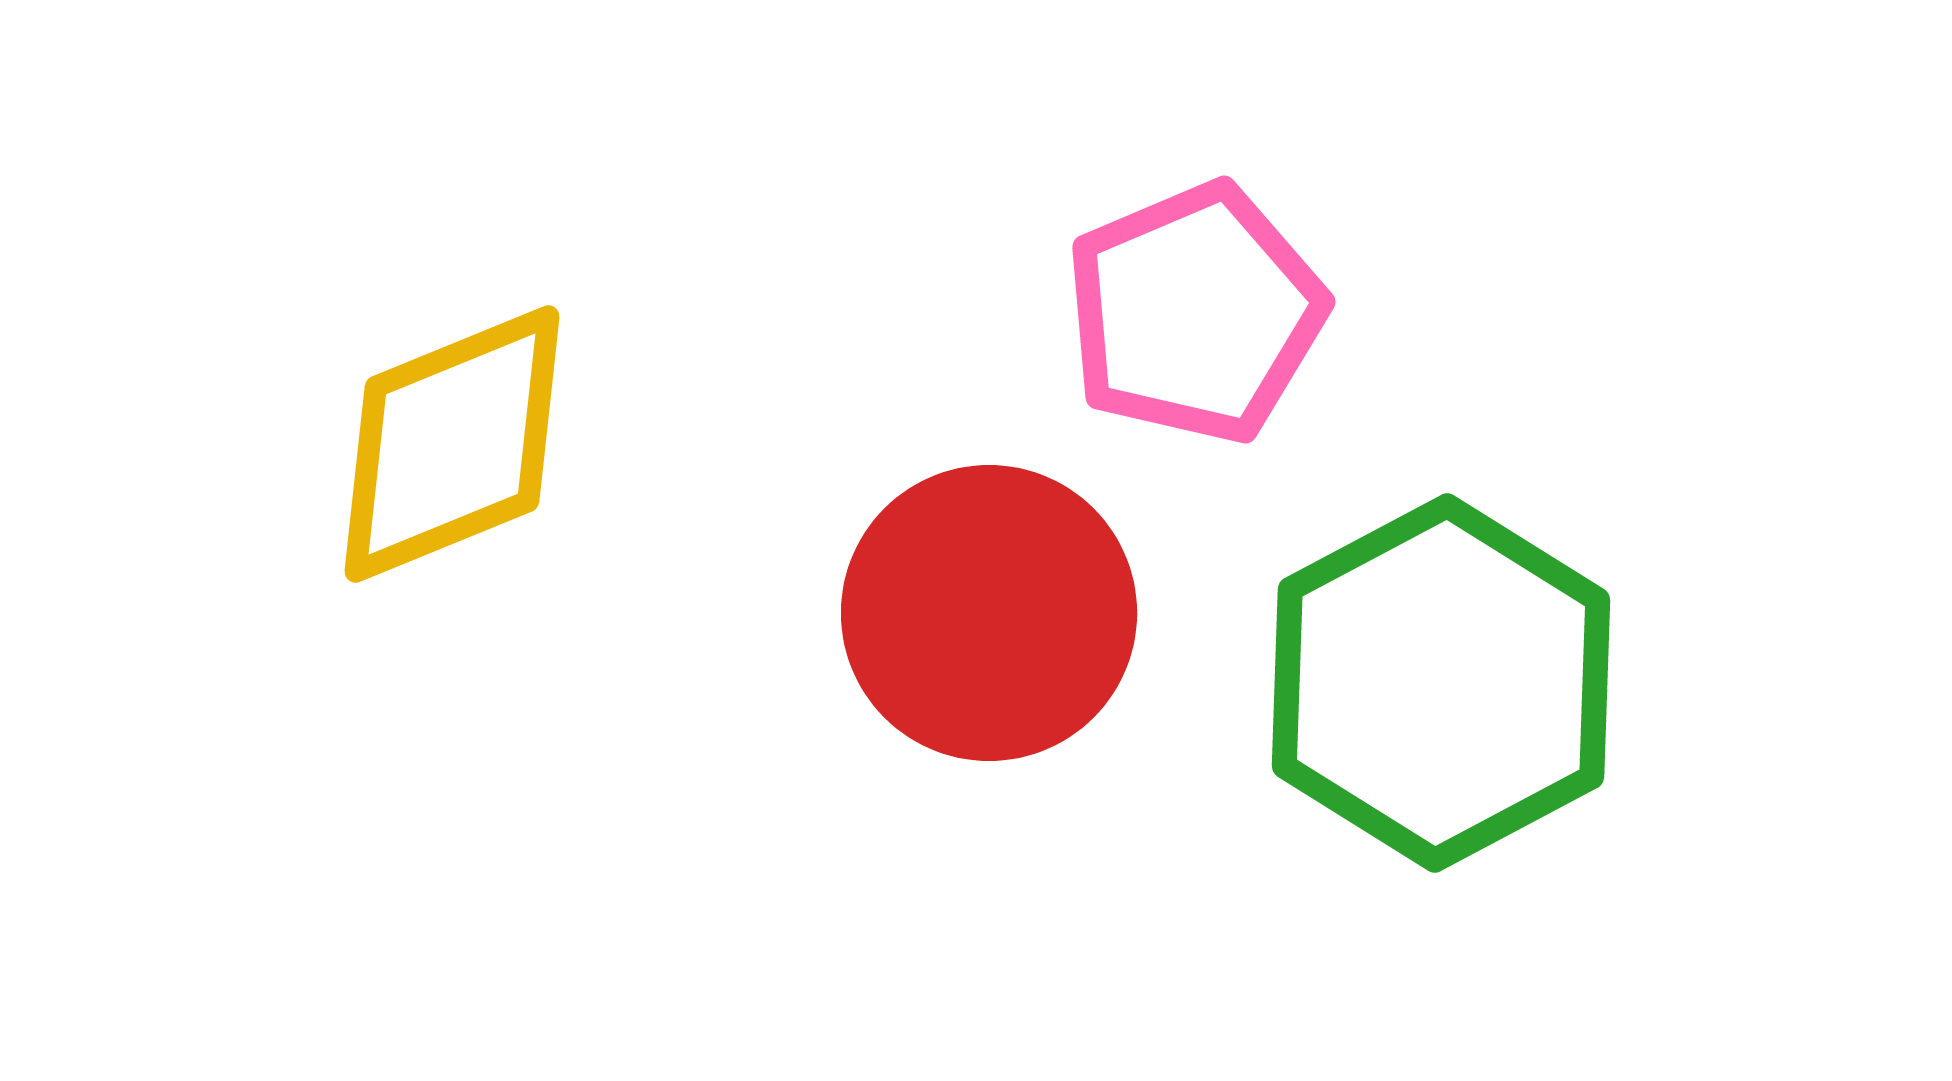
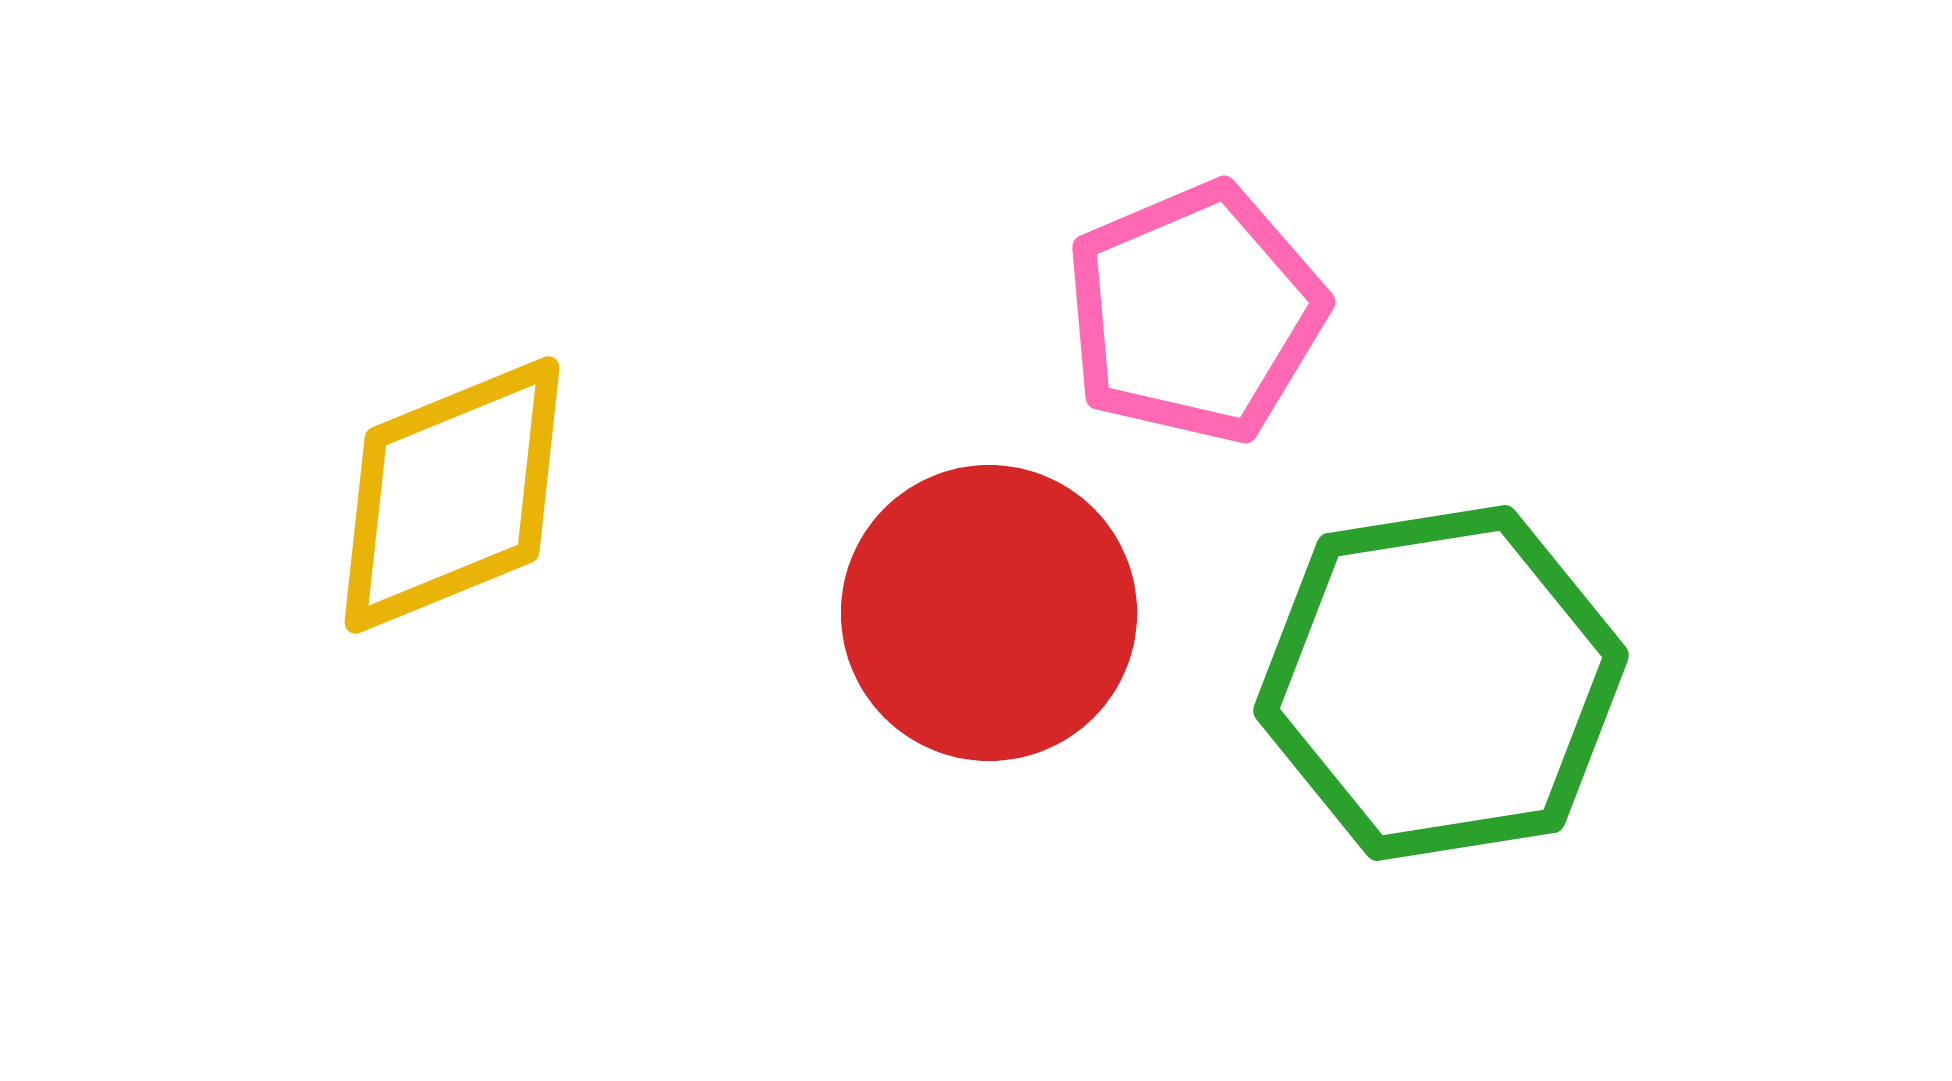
yellow diamond: moved 51 px down
green hexagon: rotated 19 degrees clockwise
